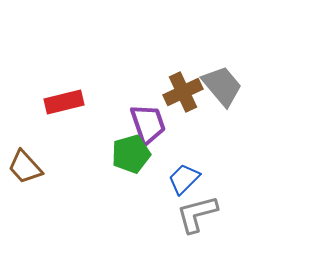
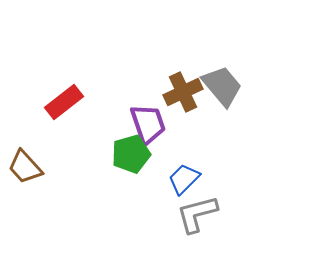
red rectangle: rotated 24 degrees counterclockwise
